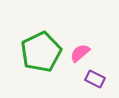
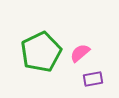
purple rectangle: moved 2 px left; rotated 36 degrees counterclockwise
